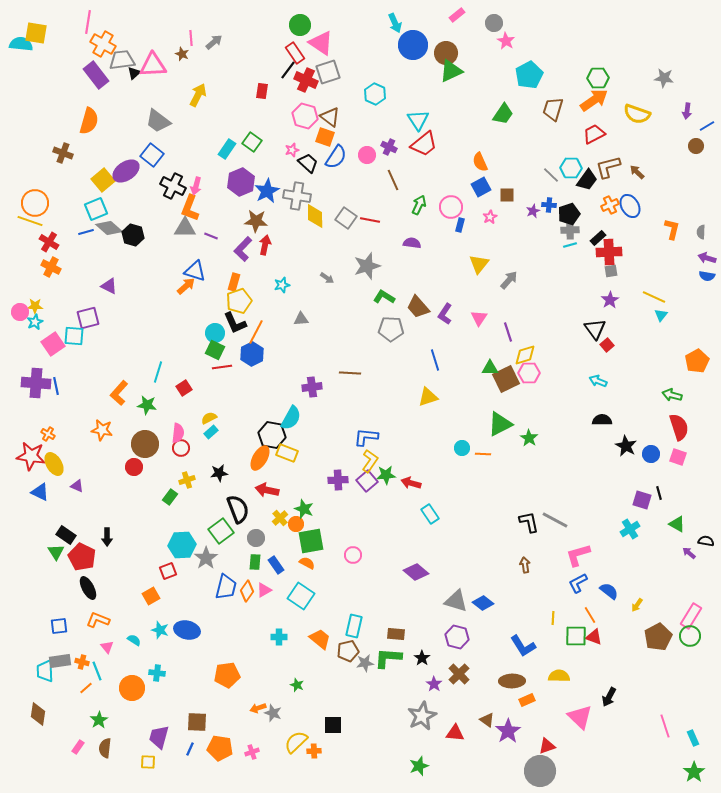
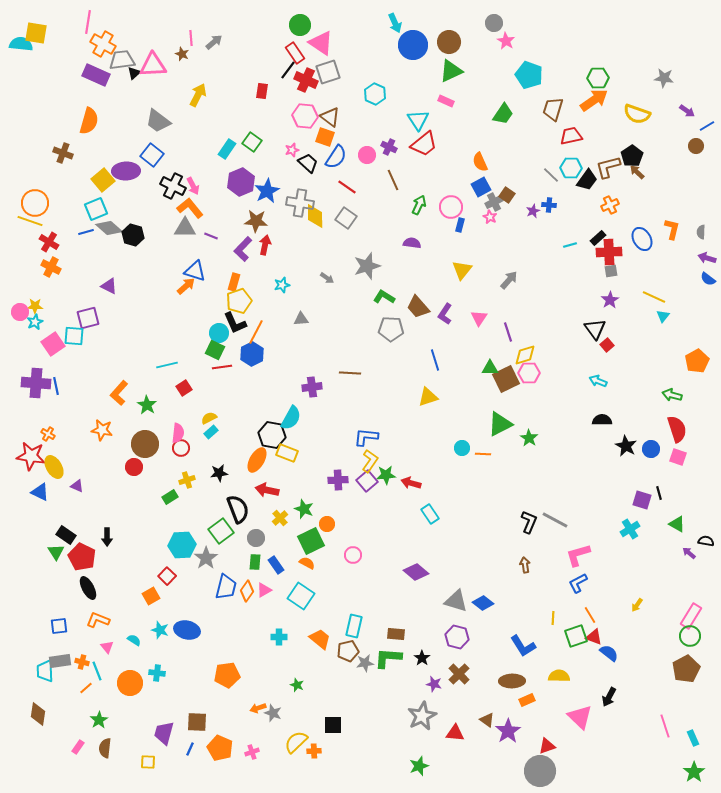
pink rectangle at (457, 15): moved 11 px left, 86 px down; rotated 63 degrees clockwise
brown circle at (446, 53): moved 3 px right, 11 px up
purple rectangle at (96, 75): rotated 28 degrees counterclockwise
cyan pentagon at (529, 75): rotated 24 degrees counterclockwise
purple arrow at (687, 111): rotated 63 degrees counterclockwise
pink hexagon at (305, 116): rotated 10 degrees counterclockwise
red trapezoid at (594, 134): moved 23 px left, 2 px down; rotated 15 degrees clockwise
purple ellipse at (126, 171): rotated 32 degrees clockwise
pink arrow at (196, 186): moved 3 px left; rotated 42 degrees counterclockwise
brown square at (507, 195): rotated 35 degrees clockwise
gray cross at (297, 196): moved 3 px right, 7 px down
blue ellipse at (630, 206): moved 12 px right, 33 px down
orange L-shape at (190, 208): rotated 120 degrees clockwise
black pentagon at (569, 214): moved 63 px right, 58 px up; rotated 15 degrees counterclockwise
pink star at (490, 217): rotated 16 degrees counterclockwise
red line at (370, 220): moved 23 px left, 33 px up; rotated 24 degrees clockwise
gray cross at (570, 230): moved 76 px left, 28 px up; rotated 24 degrees counterclockwise
yellow triangle at (479, 264): moved 17 px left, 6 px down
blue semicircle at (707, 276): moved 1 px right, 3 px down; rotated 28 degrees clockwise
cyan triangle at (661, 315): moved 2 px right, 1 px down
cyan circle at (215, 333): moved 4 px right
cyan line at (158, 372): moved 9 px right, 7 px up; rotated 60 degrees clockwise
green star at (147, 405): rotated 24 degrees clockwise
red semicircle at (679, 427): moved 2 px left, 2 px down
blue circle at (651, 454): moved 5 px up
orange ellipse at (260, 458): moved 3 px left, 2 px down
yellow ellipse at (54, 464): moved 3 px down
green rectangle at (170, 497): rotated 21 degrees clockwise
black L-shape at (529, 522): rotated 35 degrees clockwise
orange circle at (296, 524): moved 31 px right
green square at (311, 541): rotated 16 degrees counterclockwise
red square at (168, 571): moved 1 px left, 5 px down; rotated 24 degrees counterclockwise
blue semicircle at (609, 591): moved 62 px down
green square at (576, 636): rotated 20 degrees counterclockwise
brown pentagon at (658, 637): moved 28 px right, 32 px down
purple star at (434, 684): rotated 21 degrees counterclockwise
orange circle at (132, 688): moved 2 px left, 5 px up
purple trapezoid at (159, 737): moved 5 px right, 4 px up
orange pentagon at (220, 748): rotated 15 degrees clockwise
